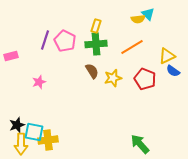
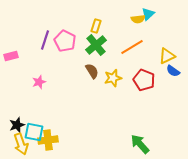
cyan triangle: rotated 32 degrees clockwise
green cross: moved 1 px down; rotated 35 degrees counterclockwise
red pentagon: moved 1 px left, 1 px down
yellow arrow: rotated 20 degrees counterclockwise
